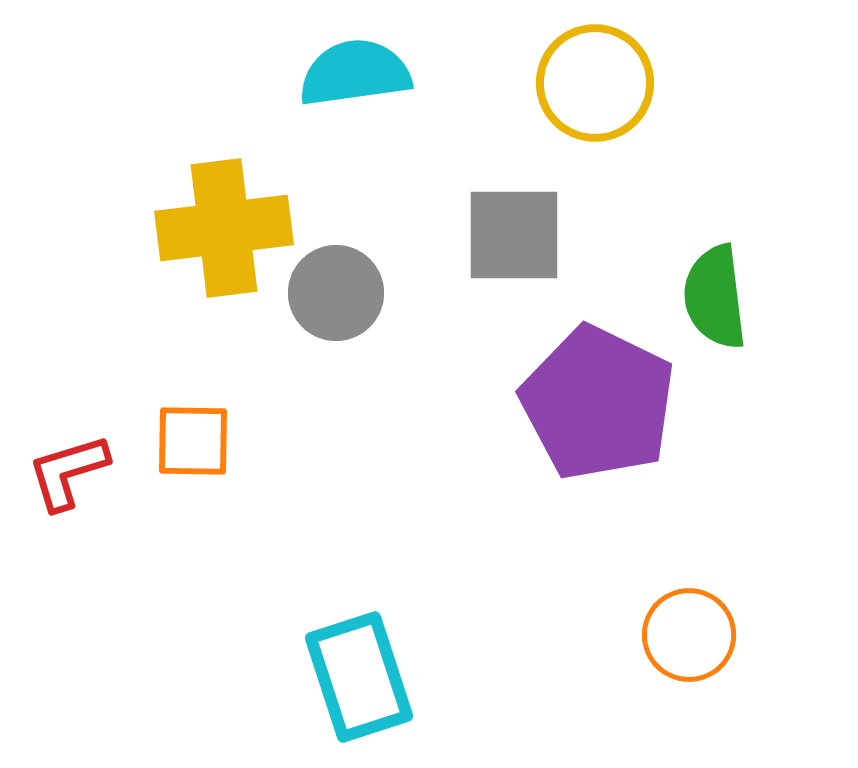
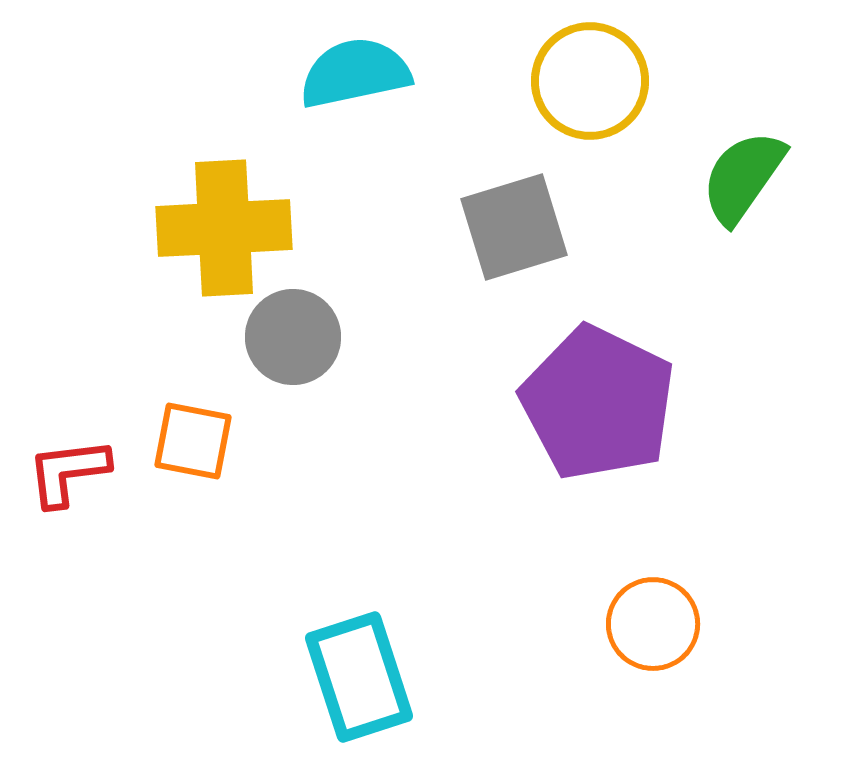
cyan semicircle: rotated 4 degrees counterclockwise
yellow circle: moved 5 px left, 2 px up
yellow cross: rotated 4 degrees clockwise
gray square: moved 8 px up; rotated 17 degrees counterclockwise
gray circle: moved 43 px left, 44 px down
green semicircle: moved 28 px right, 120 px up; rotated 42 degrees clockwise
orange square: rotated 10 degrees clockwise
red L-shape: rotated 10 degrees clockwise
orange circle: moved 36 px left, 11 px up
